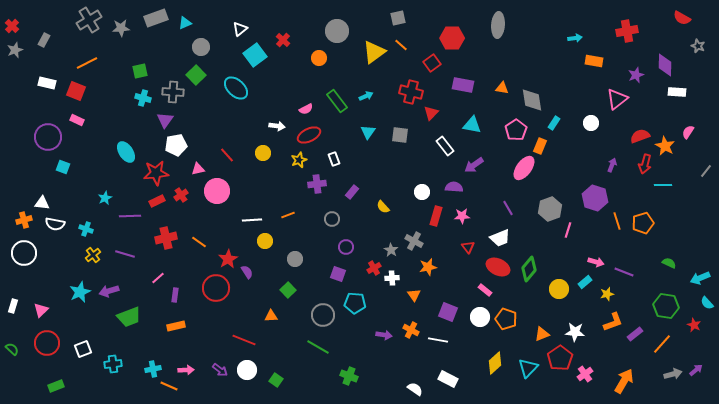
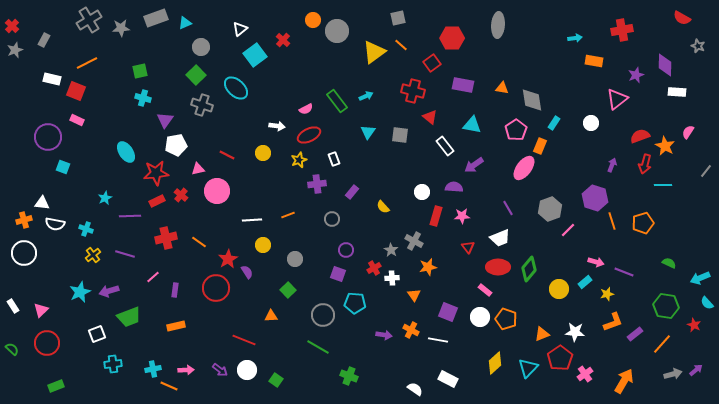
red cross at (627, 31): moved 5 px left, 1 px up
orange circle at (319, 58): moved 6 px left, 38 px up
white rectangle at (47, 83): moved 5 px right, 4 px up
gray cross at (173, 92): moved 29 px right, 13 px down; rotated 15 degrees clockwise
red cross at (411, 92): moved 2 px right, 1 px up
red triangle at (431, 113): moved 1 px left, 4 px down; rotated 35 degrees counterclockwise
red line at (227, 155): rotated 21 degrees counterclockwise
red cross at (181, 195): rotated 16 degrees counterclockwise
orange line at (617, 221): moved 5 px left
pink line at (568, 230): rotated 28 degrees clockwise
yellow circle at (265, 241): moved 2 px left, 4 px down
purple circle at (346, 247): moved 3 px down
red ellipse at (498, 267): rotated 25 degrees counterclockwise
pink line at (158, 278): moved 5 px left, 1 px up
purple rectangle at (175, 295): moved 5 px up
white rectangle at (13, 306): rotated 48 degrees counterclockwise
white square at (83, 349): moved 14 px right, 15 px up
